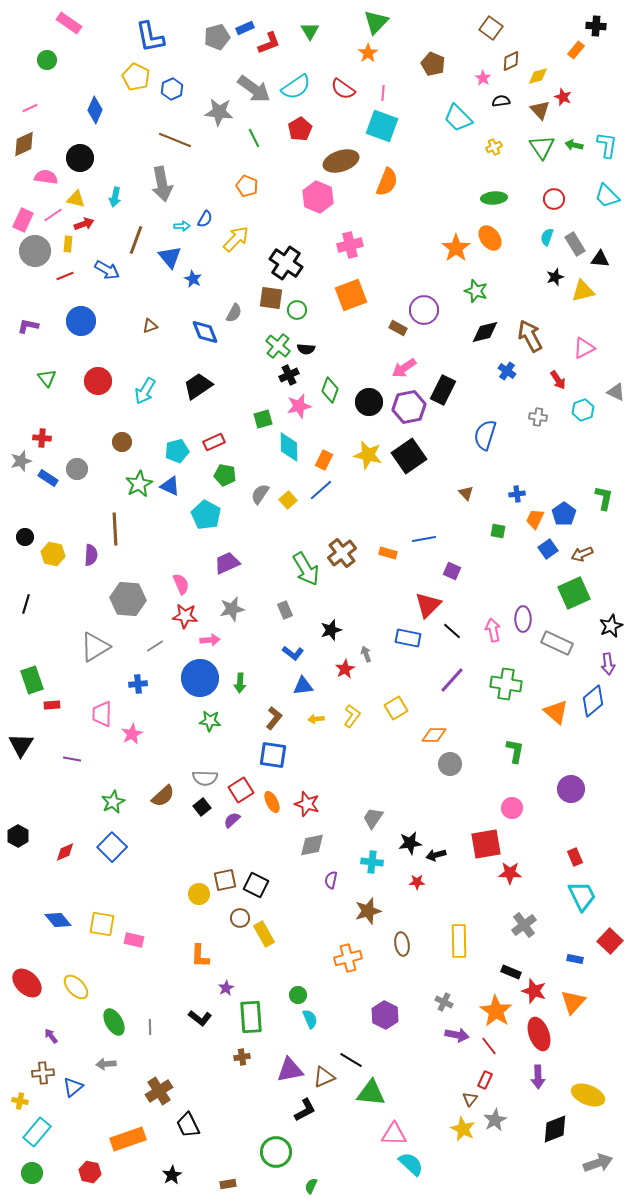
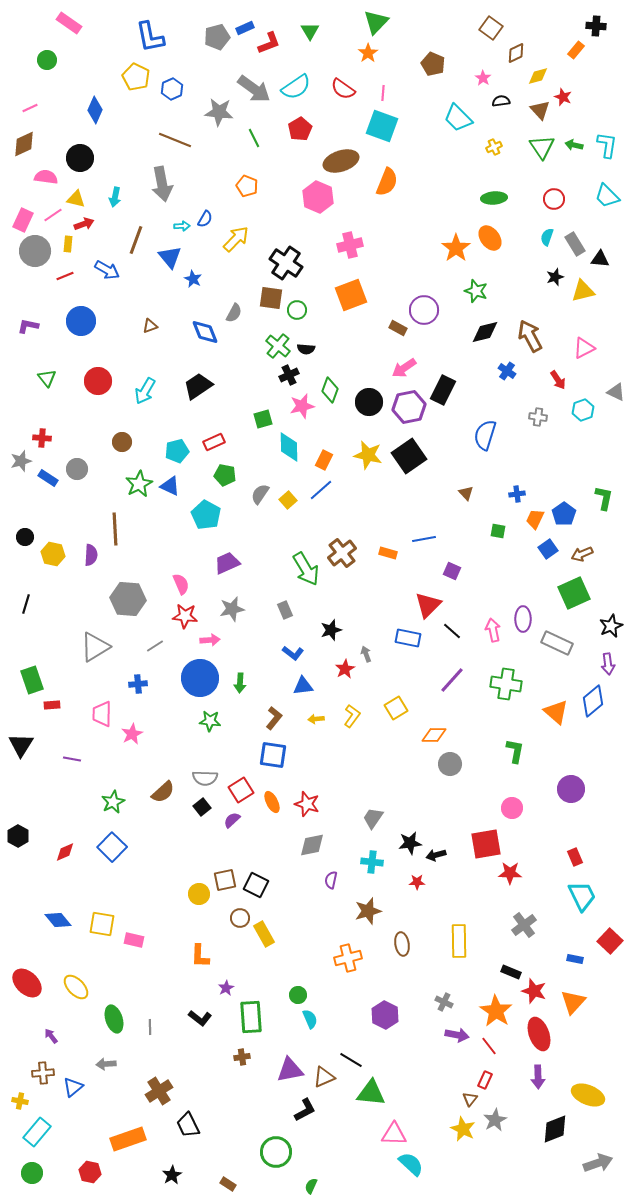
brown diamond at (511, 61): moved 5 px right, 8 px up
pink star at (299, 406): moved 3 px right
brown semicircle at (163, 796): moved 4 px up
green ellipse at (114, 1022): moved 3 px up; rotated 12 degrees clockwise
brown rectangle at (228, 1184): rotated 42 degrees clockwise
